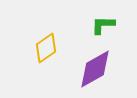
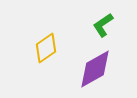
green L-shape: rotated 35 degrees counterclockwise
